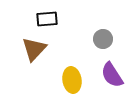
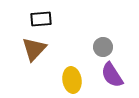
black rectangle: moved 6 px left
gray circle: moved 8 px down
